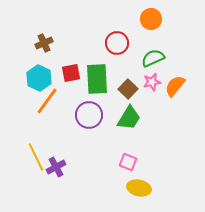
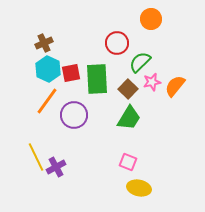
green semicircle: moved 13 px left, 4 px down; rotated 20 degrees counterclockwise
cyan hexagon: moved 9 px right, 9 px up
purple circle: moved 15 px left
